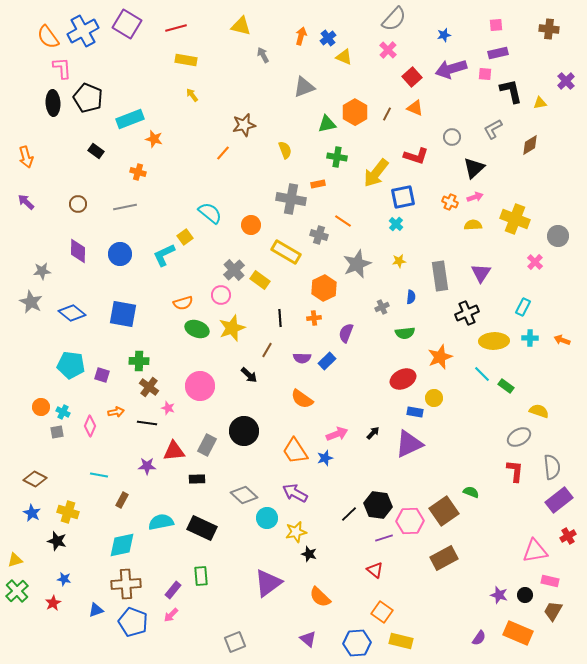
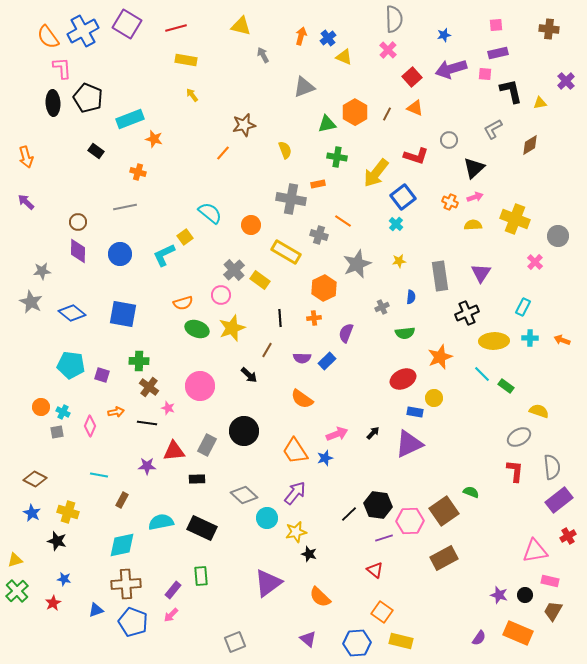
gray semicircle at (394, 19): rotated 44 degrees counterclockwise
gray circle at (452, 137): moved 3 px left, 3 px down
blue square at (403, 197): rotated 25 degrees counterclockwise
brown circle at (78, 204): moved 18 px down
purple arrow at (295, 493): rotated 100 degrees clockwise
